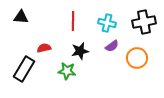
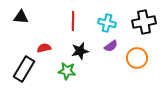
purple semicircle: moved 1 px left
